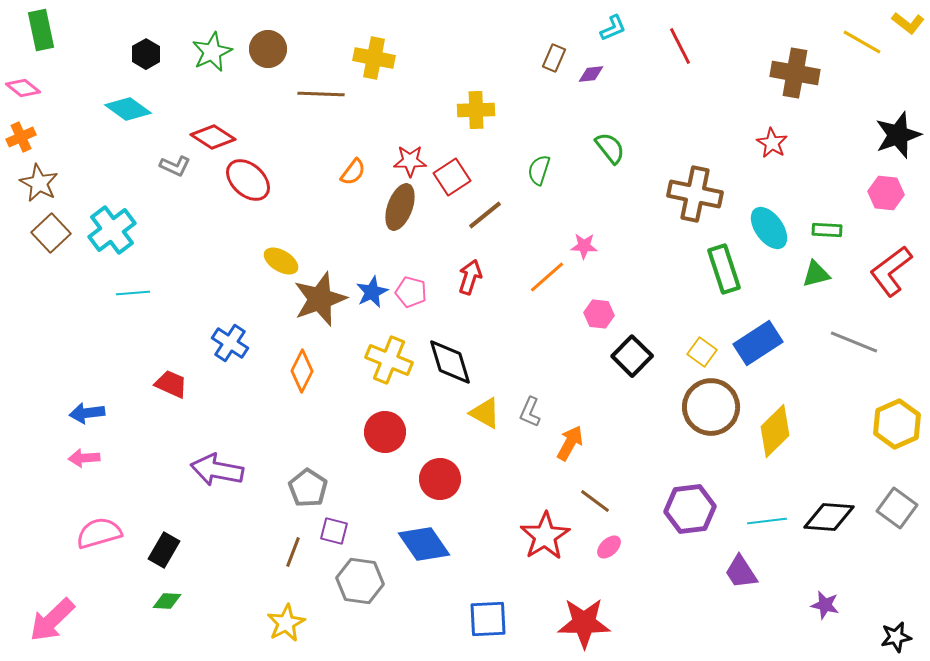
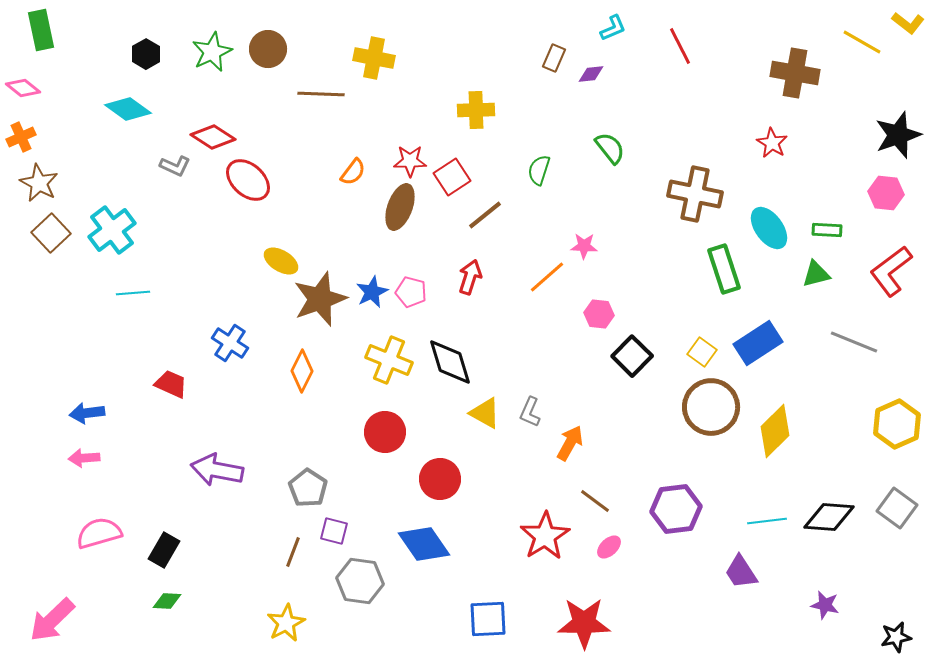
purple hexagon at (690, 509): moved 14 px left
